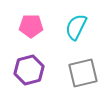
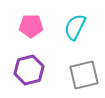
cyan semicircle: moved 1 px left
gray square: moved 1 px right, 2 px down
